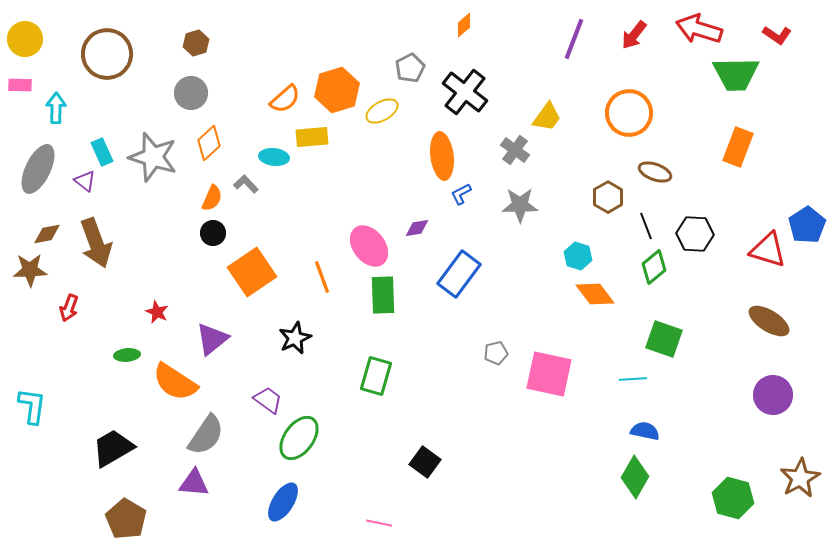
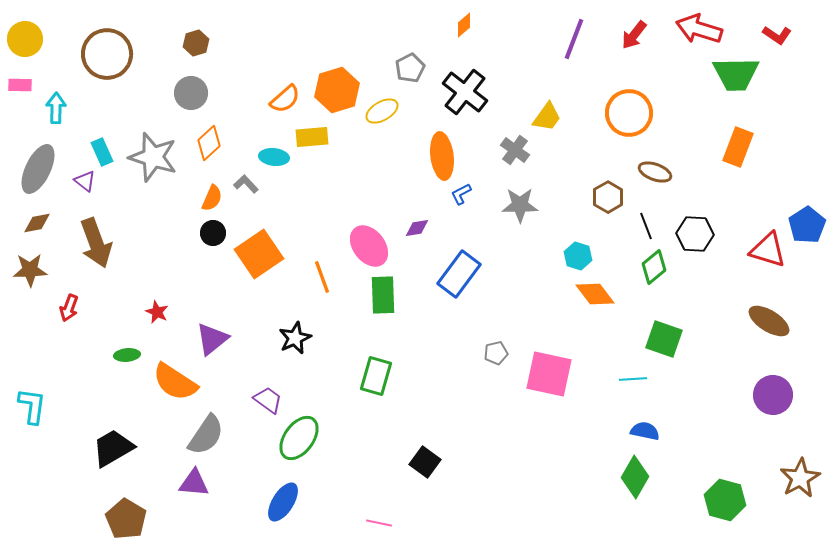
brown diamond at (47, 234): moved 10 px left, 11 px up
orange square at (252, 272): moved 7 px right, 18 px up
green hexagon at (733, 498): moved 8 px left, 2 px down
